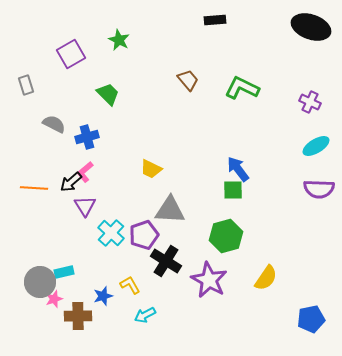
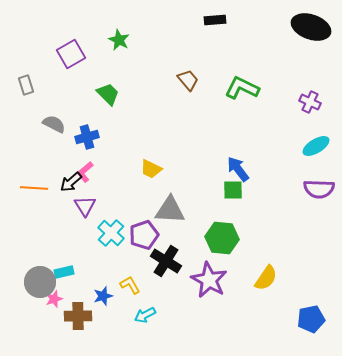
green hexagon: moved 4 px left, 2 px down; rotated 20 degrees clockwise
